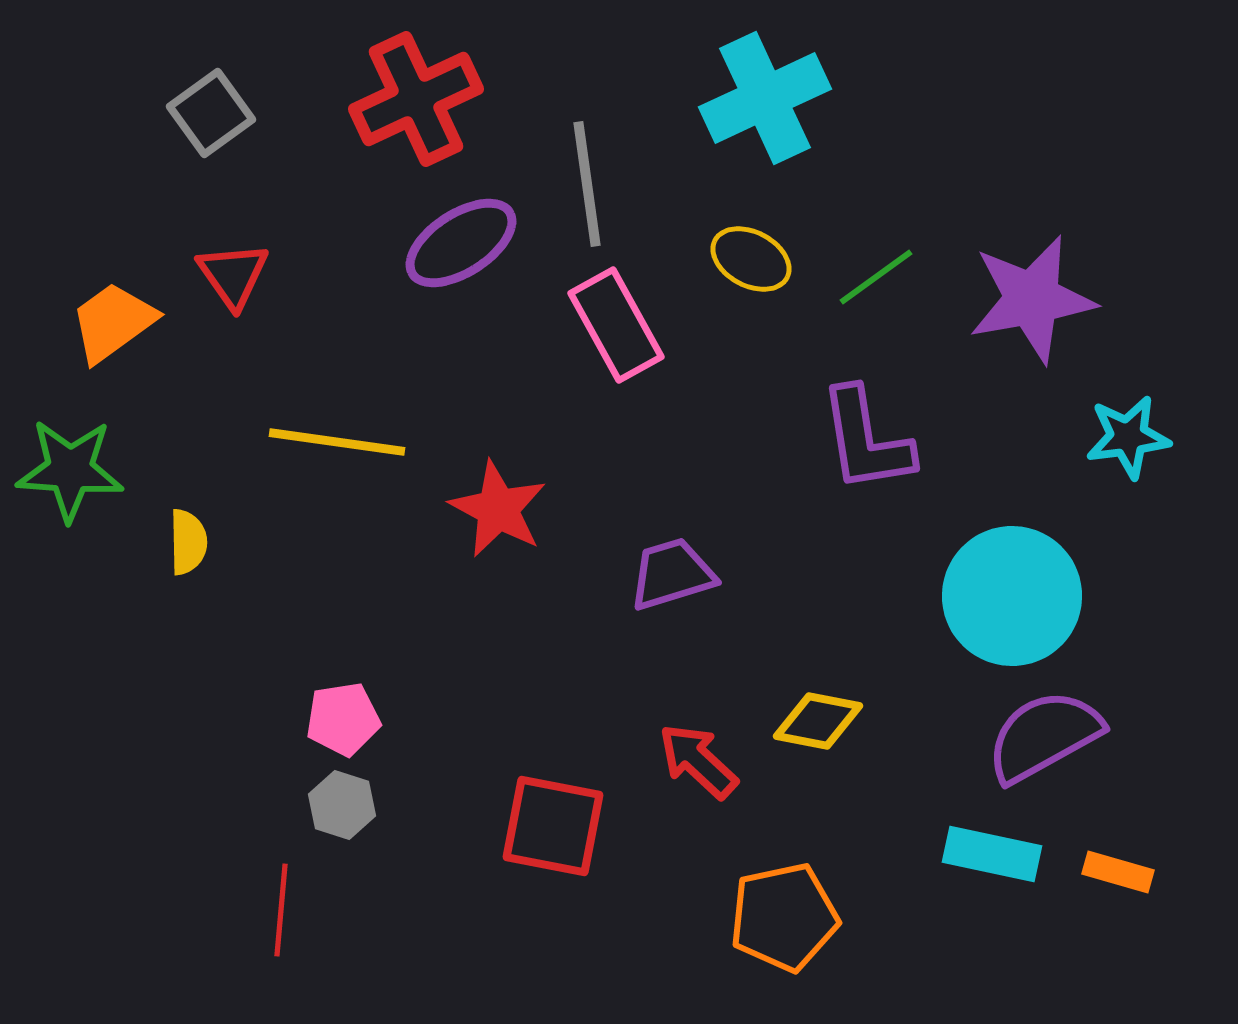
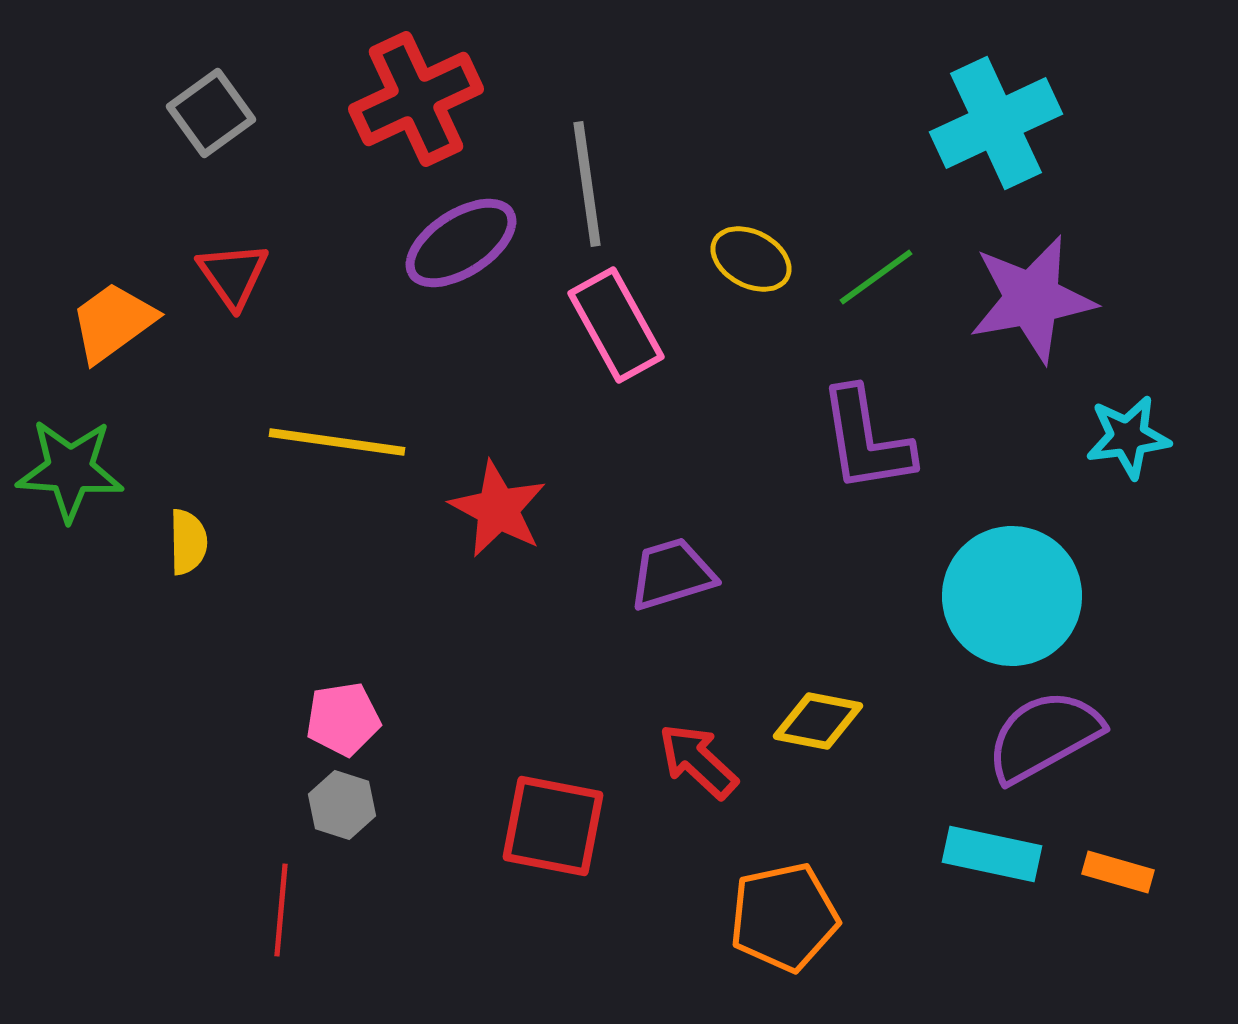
cyan cross: moved 231 px right, 25 px down
